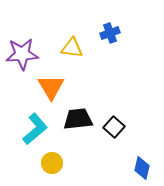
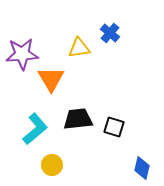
blue cross: rotated 30 degrees counterclockwise
yellow triangle: moved 7 px right; rotated 15 degrees counterclockwise
orange triangle: moved 8 px up
black square: rotated 25 degrees counterclockwise
yellow circle: moved 2 px down
